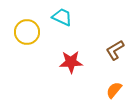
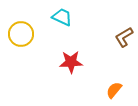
yellow circle: moved 6 px left, 2 px down
brown L-shape: moved 9 px right, 13 px up
